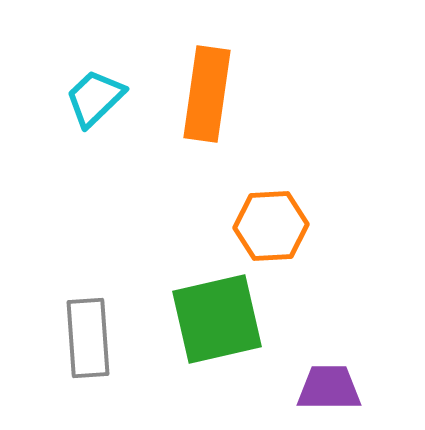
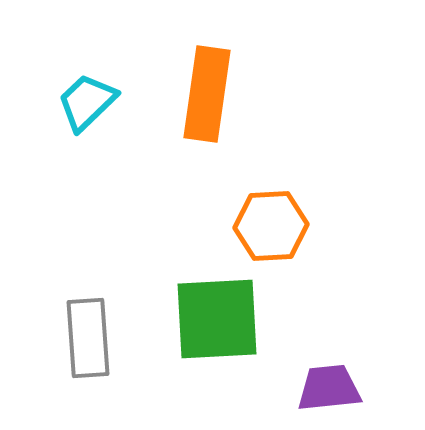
cyan trapezoid: moved 8 px left, 4 px down
green square: rotated 10 degrees clockwise
purple trapezoid: rotated 6 degrees counterclockwise
